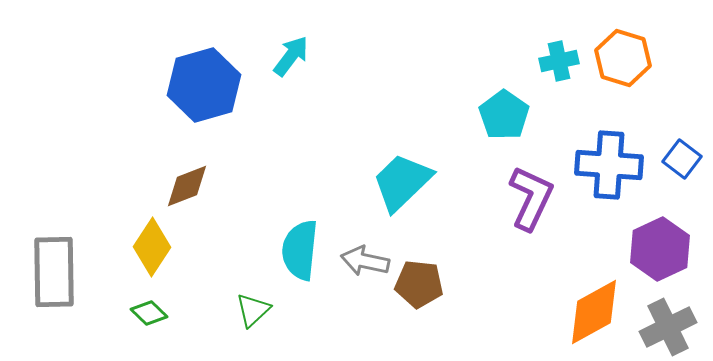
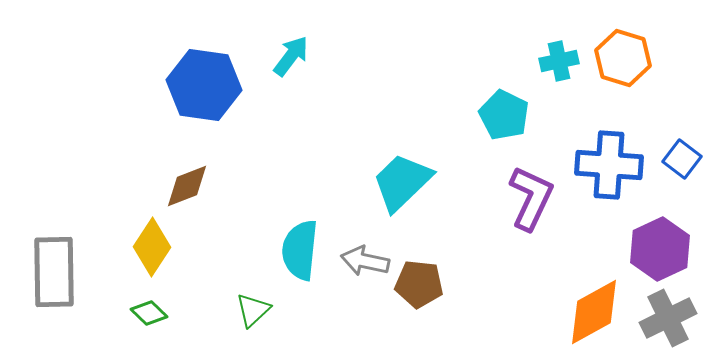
blue hexagon: rotated 24 degrees clockwise
cyan pentagon: rotated 9 degrees counterclockwise
gray cross: moved 9 px up
